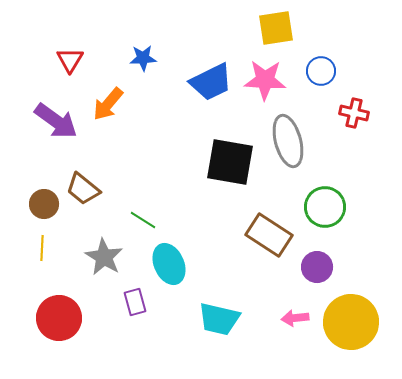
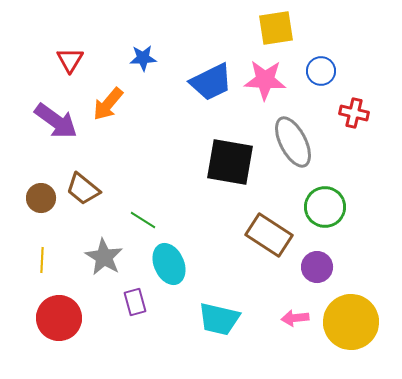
gray ellipse: moved 5 px right, 1 px down; rotated 12 degrees counterclockwise
brown circle: moved 3 px left, 6 px up
yellow line: moved 12 px down
